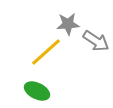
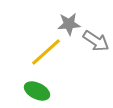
gray star: moved 1 px right
